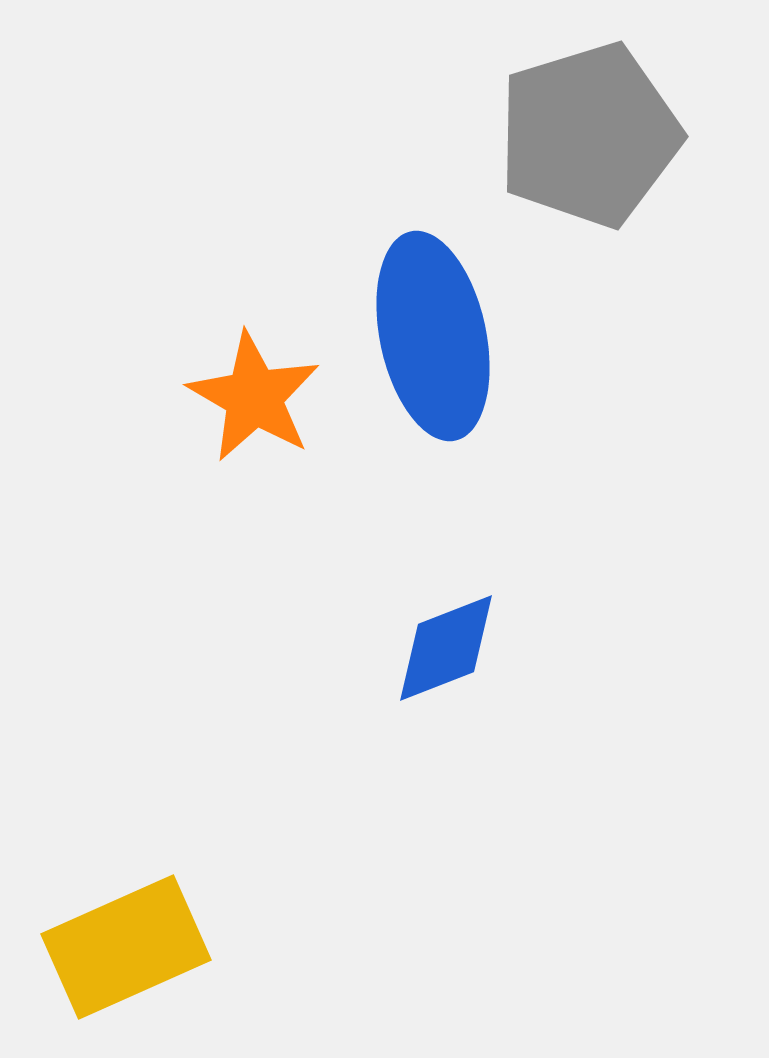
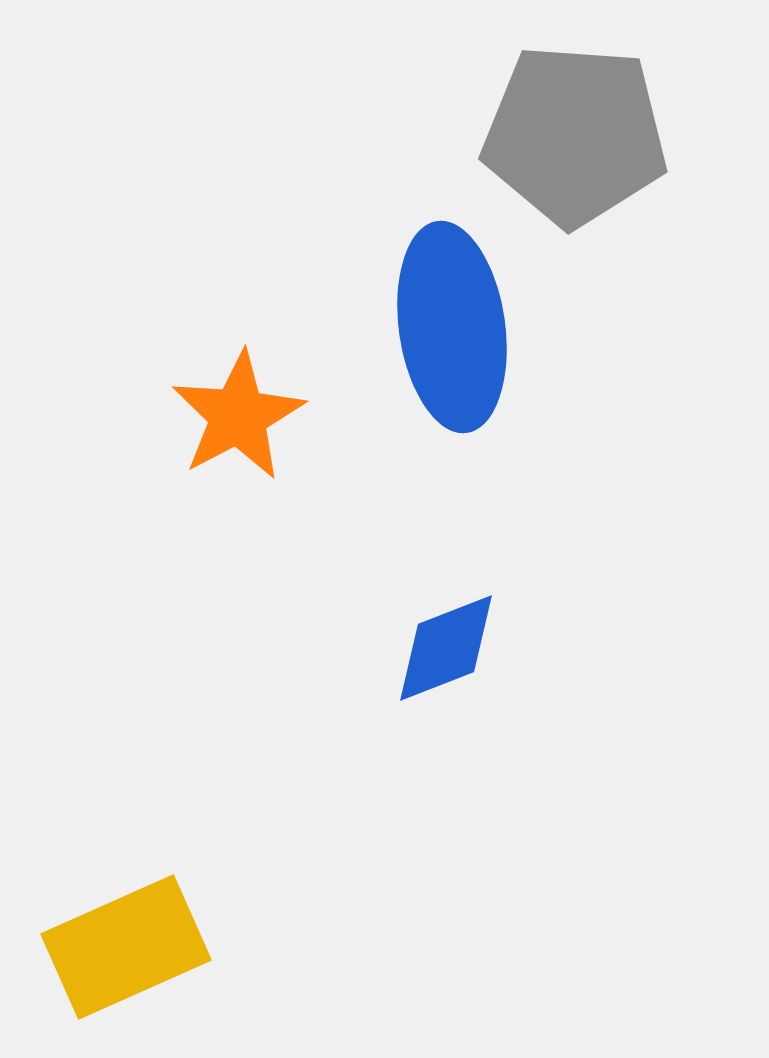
gray pentagon: moved 14 px left; rotated 21 degrees clockwise
blue ellipse: moved 19 px right, 9 px up; rotated 4 degrees clockwise
orange star: moved 16 px left, 19 px down; rotated 14 degrees clockwise
